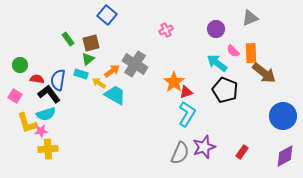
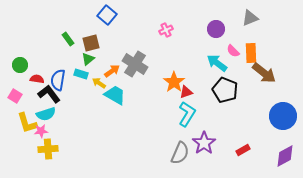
purple star: moved 4 px up; rotated 15 degrees counterclockwise
red rectangle: moved 1 px right, 2 px up; rotated 24 degrees clockwise
